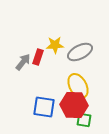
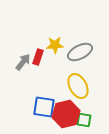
red hexagon: moved 8 px left, 9 px down; rotated 16 degrees counterclockwise
